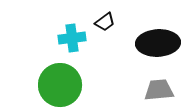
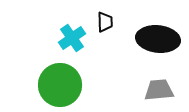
black trapezoid: rotated 55 degrees counterclockwise
cyan cross: rotated 28 degrees counterclockwise
black ellipse: moved 4 px up; rotated 9 degrees clockwise
